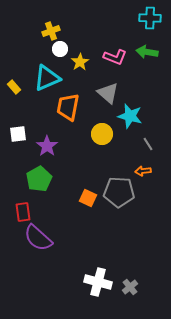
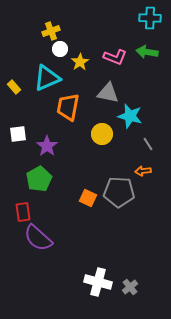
gray triangle: rotated 30 degrees counterclockwise
